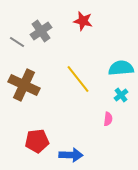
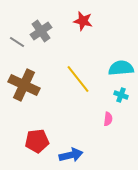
cyan cross: rotated 32 degrees counterclockwise
blue arrow: rotated 15 degrees counterclockwise
